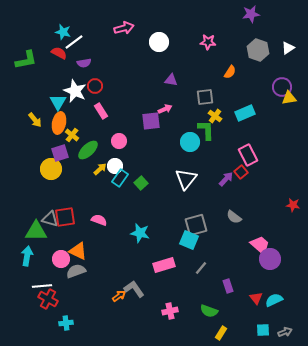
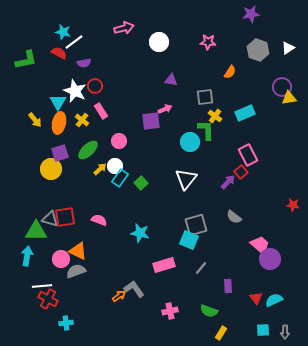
yellow cross at (72, 135): moved 10 px right, 15 px up
purple arrow at (226, 179): moved 2 px right, 3 px down
purple rectangle at (228, 286): rotated 16 degrees clockwise
gray arrow at (285, 332): rotated 112 degrees clockwise
